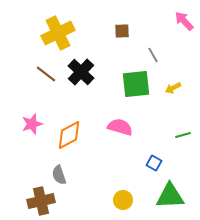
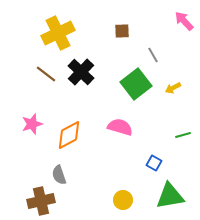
green square: rotated 32 degrees counterclockwise
green triangle: rotated 8 degrees counterclockwise
